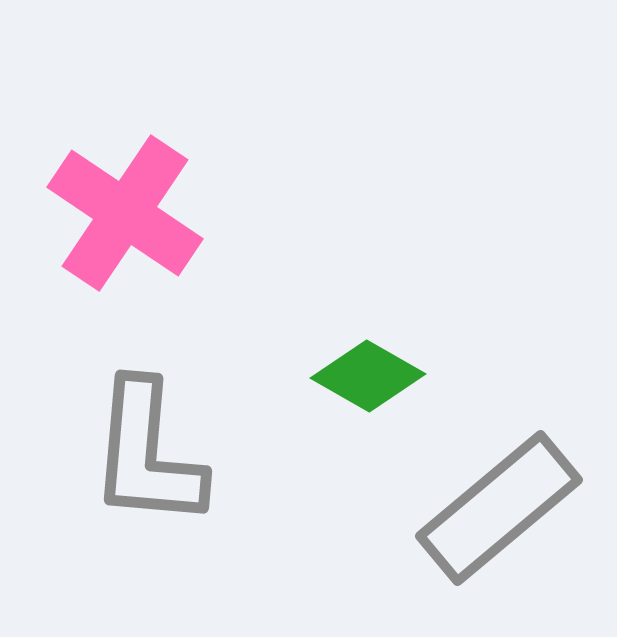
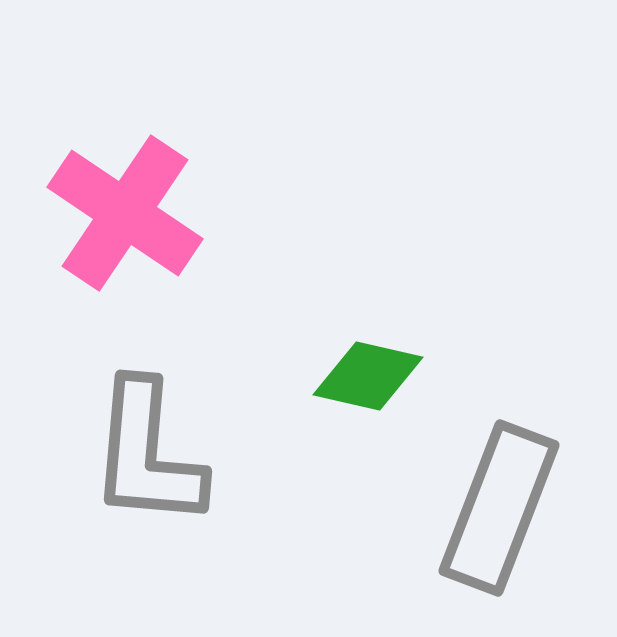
green diamond: rotated 17 degrees counterclockwise
gray rectangle: rotated 29 degrees counterclockwise
